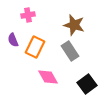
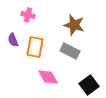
pink cross: rotated 24 degrees clockwise
orange rectangle: rotated 15 degrees counterclockwise
gray rectangle: rotated 30 degrees counterclockwise
black square: moved 2 px right, 1 px down
